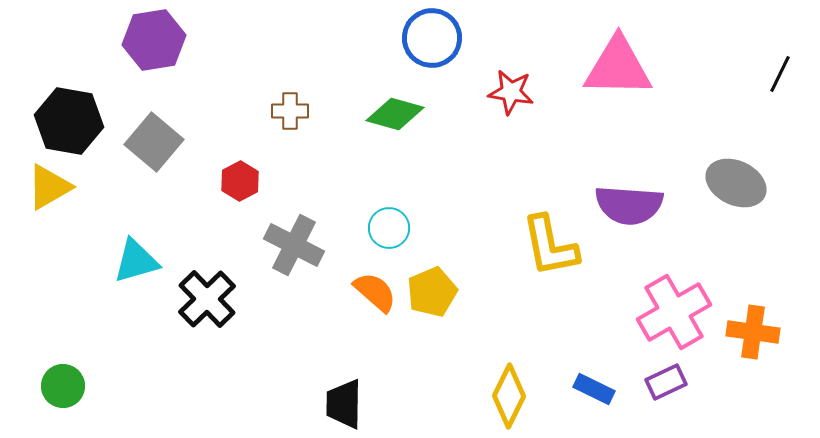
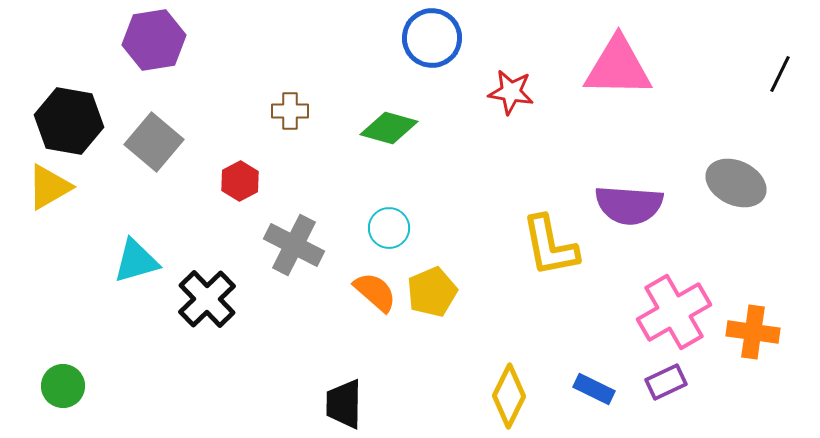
green diamond: moved 6 px left, 14 px down
